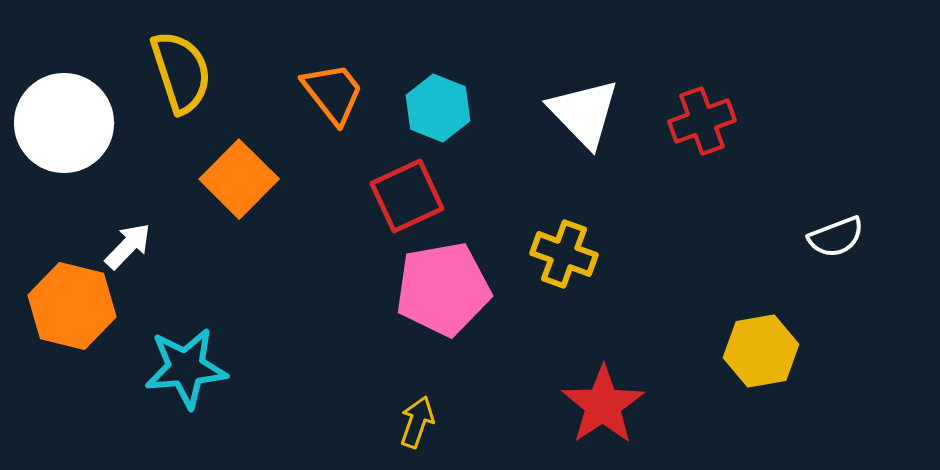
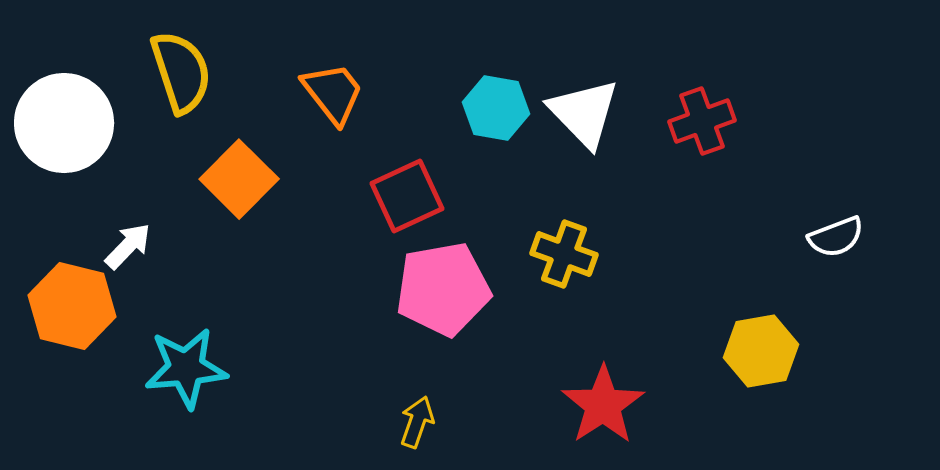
cyan hexagon: moved 58 px right; rotated 12 degrees counterclockwise
